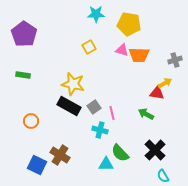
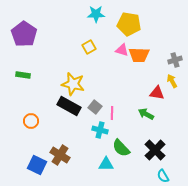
yellow arrow: moved 7 px right, 2 px up; rotated 88 degrees counterclockwise
gray square: moved 1 px right; rotated 16 degrees counterclockwise
pink line: rotated 16 degrees clockwise
green semicircle: moved 1 px right, 5 px up
